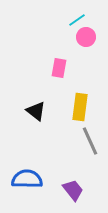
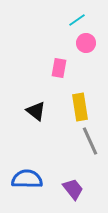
pink circle: moved 6 px down
yellow rectangle: rotated 16 degrees counterclockwise
purple trapezoid: moved 1 px up
